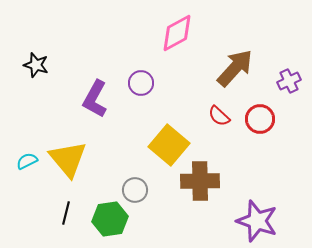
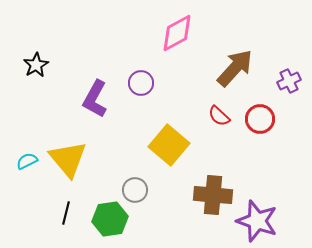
black star: rotated 25 degrees clockwise
brown cross: moved 13 px right, 14 px down; rotated 6 degrees clockwise
